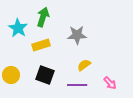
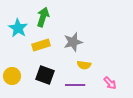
gray star: moved 4 px left, 7 px down; rotated 12 degrees counterclockwise
yellow semicircle: rotated 136 degrees counterclockwise
yellow circle: moved 1 px right, 1 px down
purple line: moved 2 px left
